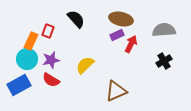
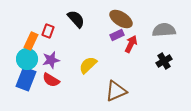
brown ellipse: rotated 20 degrees clockwise
yellow semicircle: moved 3 px right
blue rectangle: moved 7 px right, 6 px up; rotated 40 degrees counterclockwise
